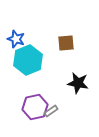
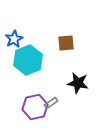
blue star: moved 2 px left; rotated 24 degrees clockwise
gray rectangle: moved 8 px up
